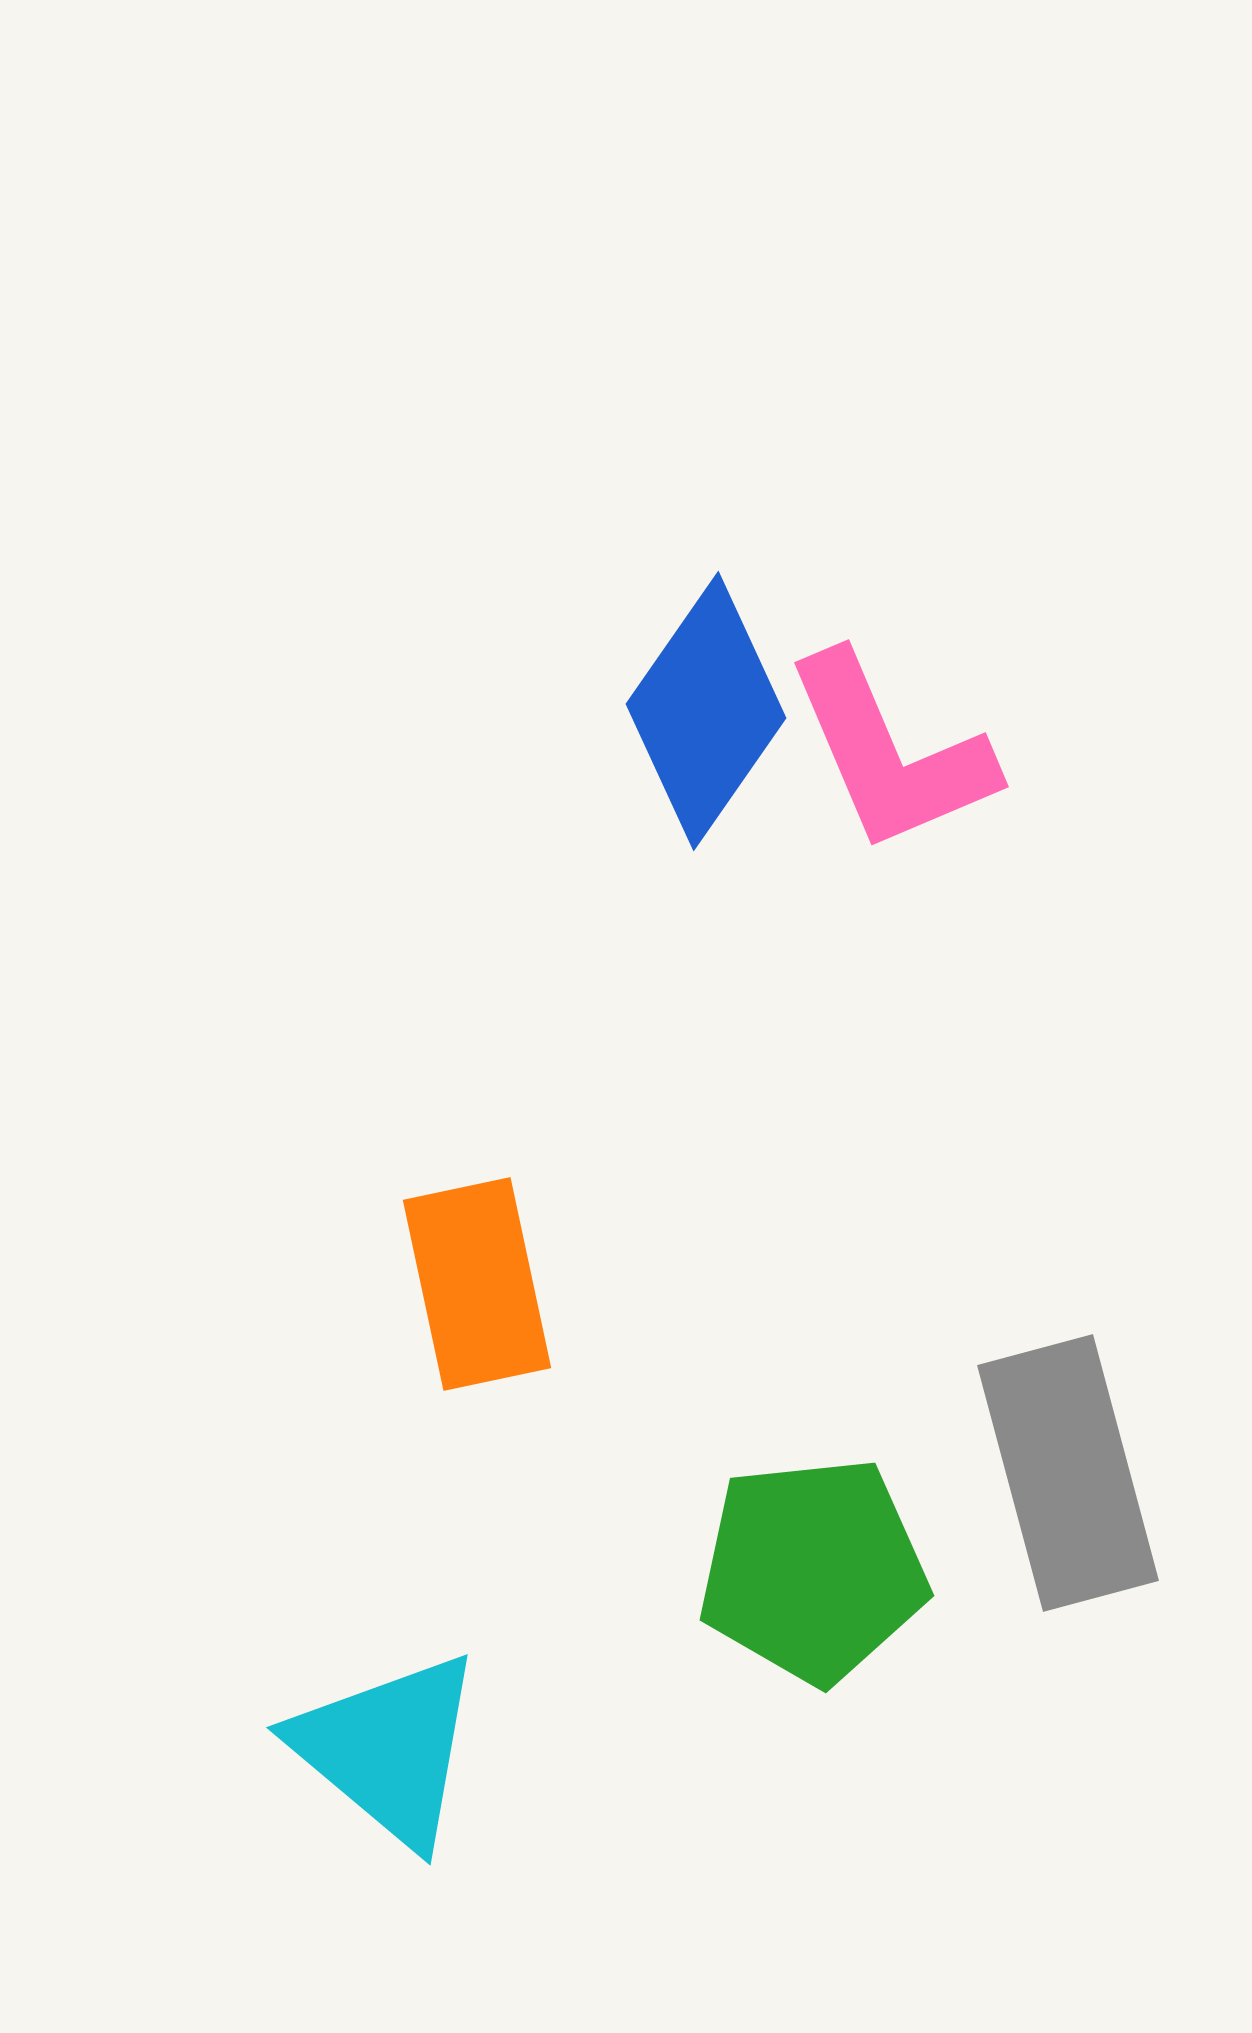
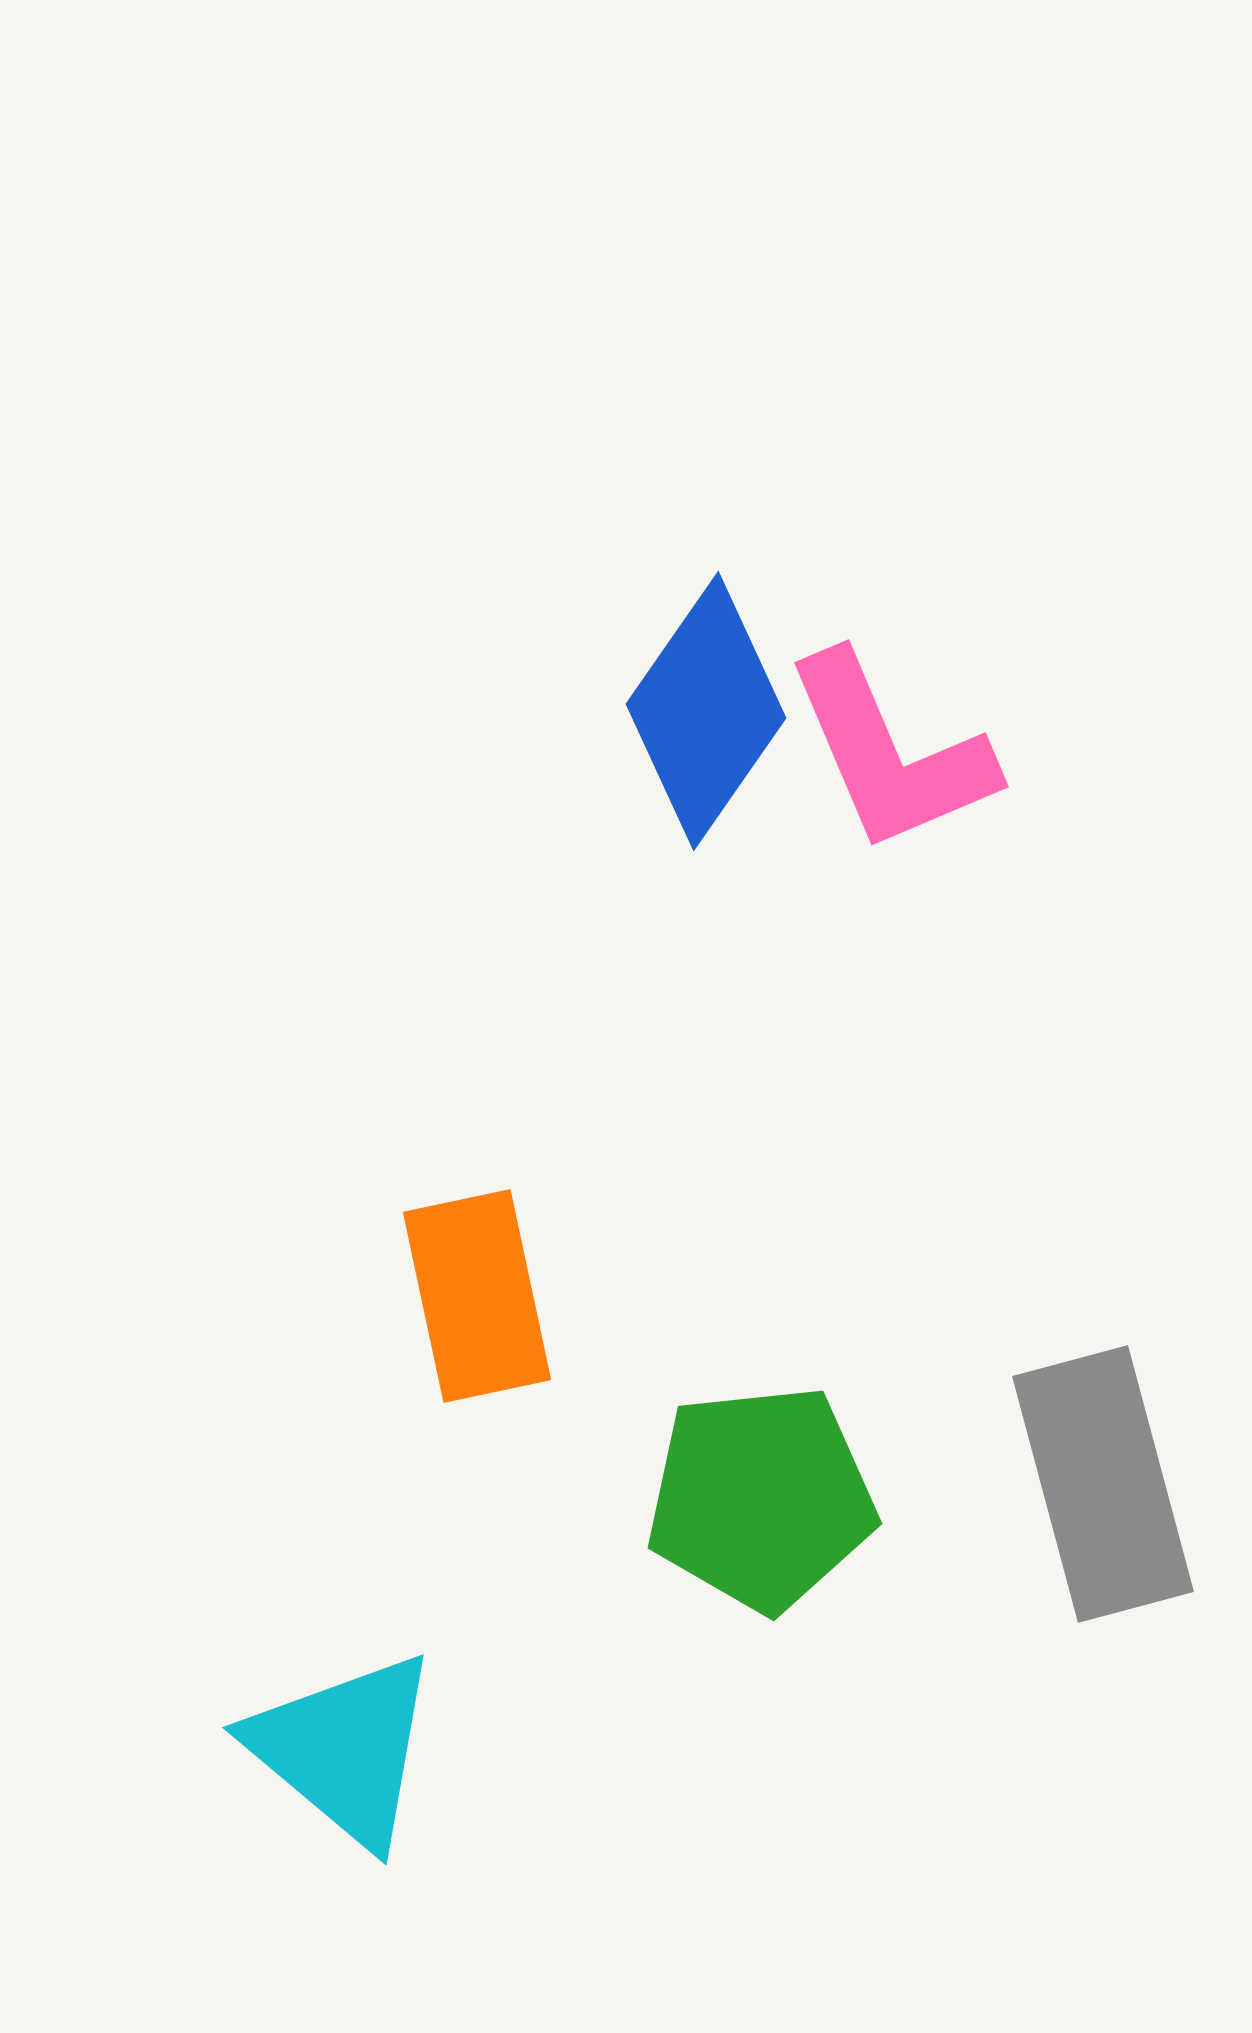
orange rectangle: moved 12 px down
gray rectangle: moved 35 px right, 11 px down
green pentagon: moved 52 px left, 72 px up
cyan triangle: moved 44 px left
